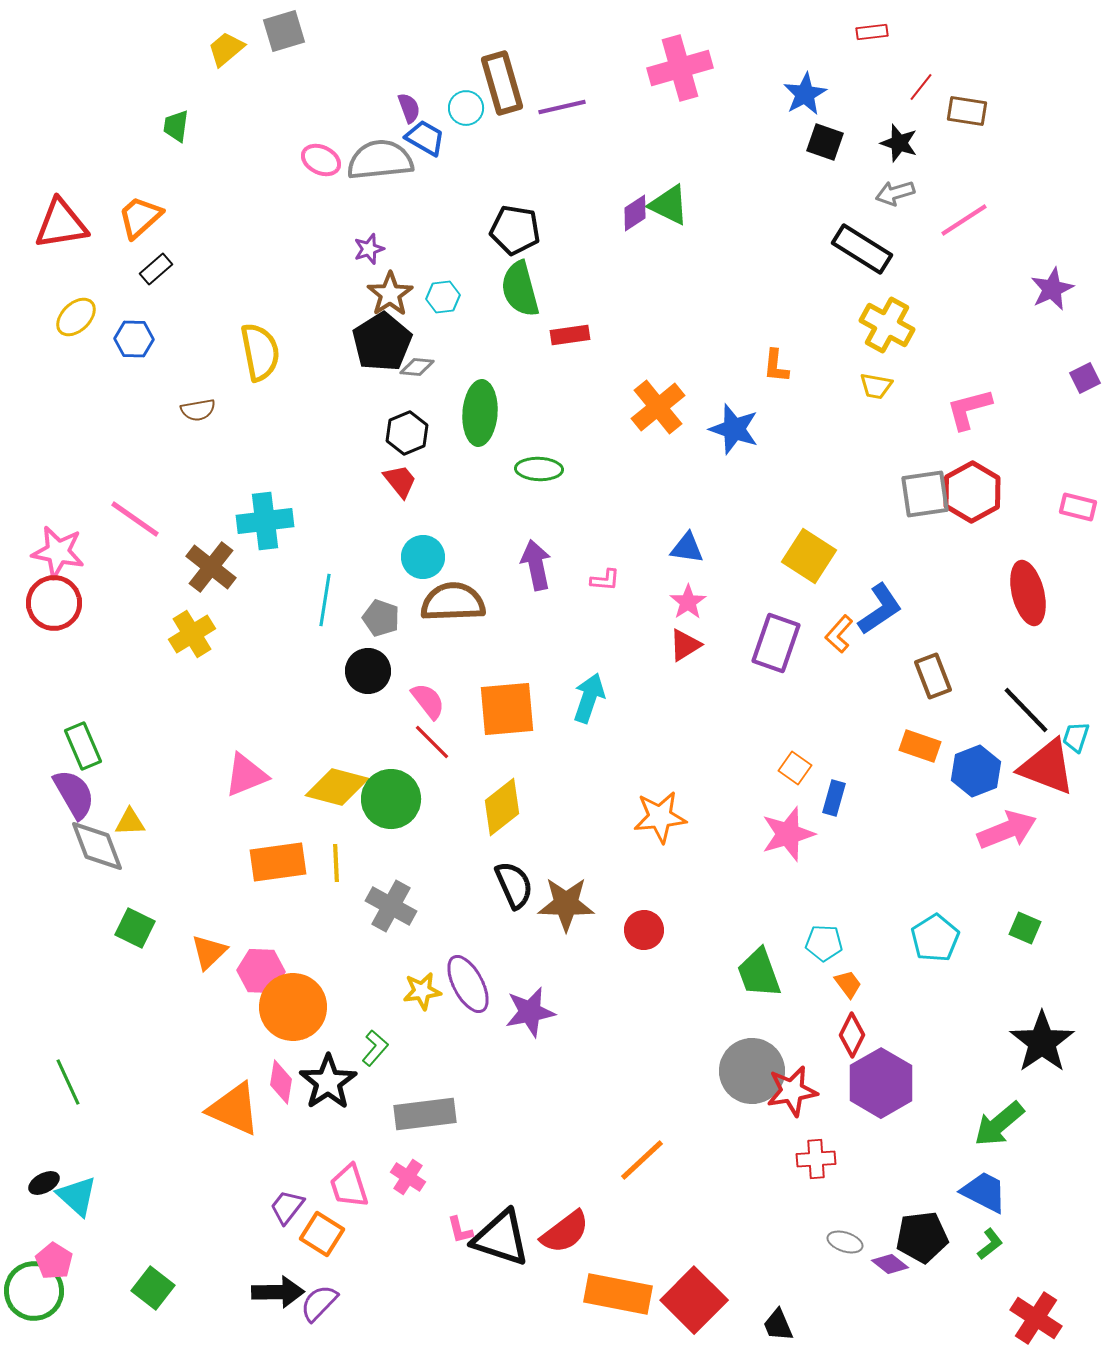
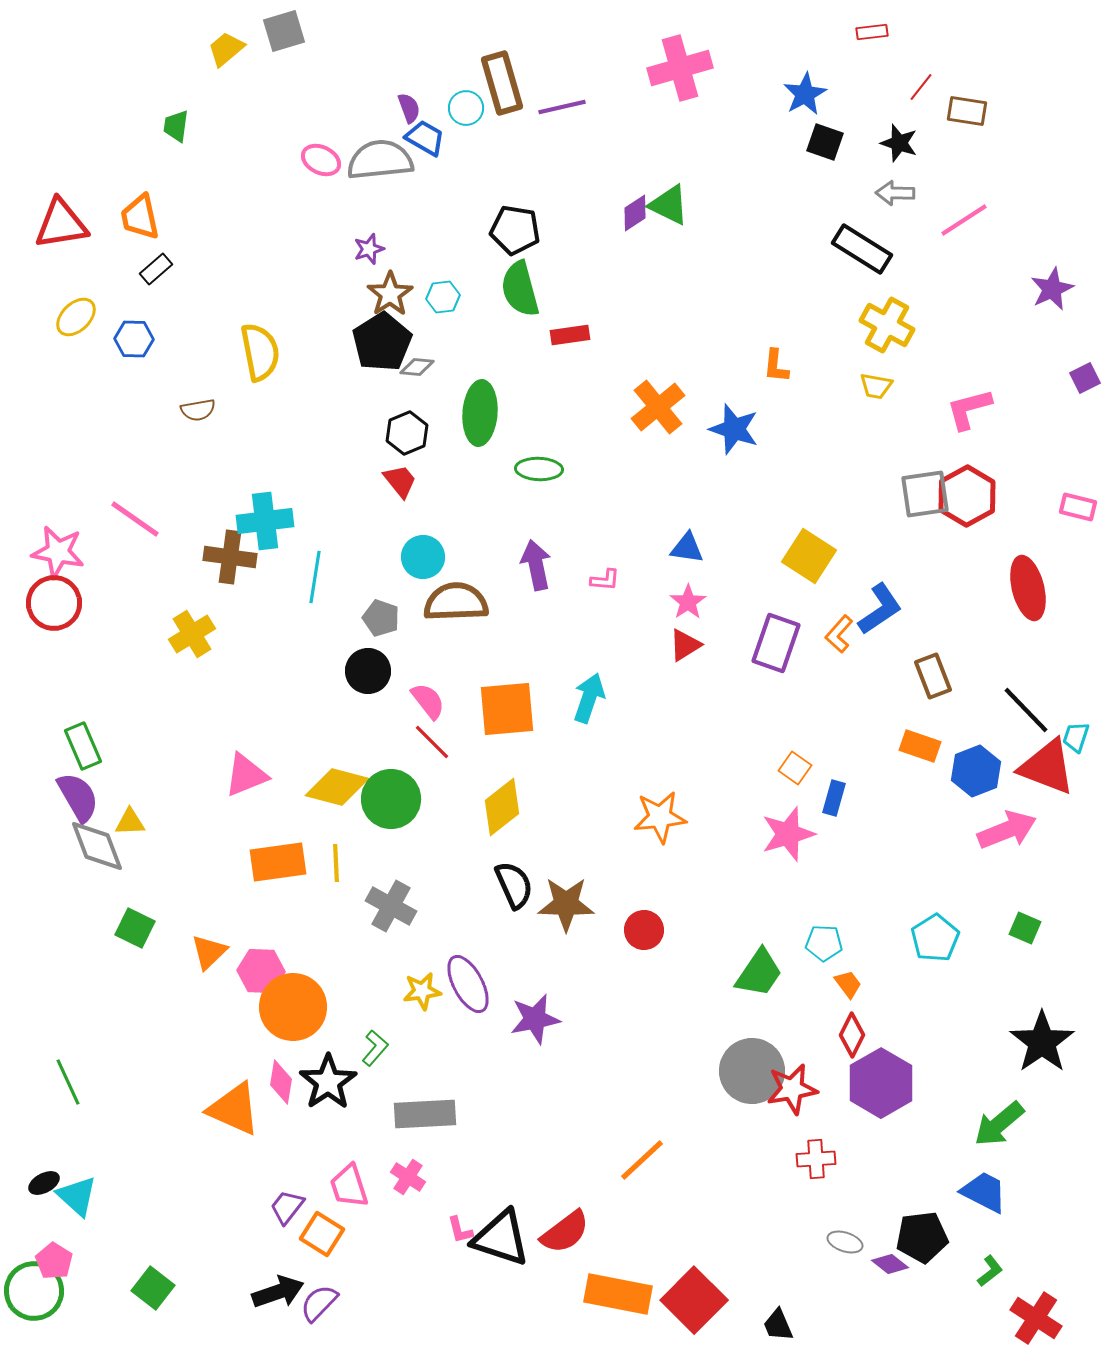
gray arrow at (895, 193): rotated 18 degrees clockwise
orange trapezoid at (140, 217): rotated 60 degrees counterclockwise
red hexagon at (972, 492): moved 5 px left, 4 px down
brown cross at (211, 567): moved 19 px right, 10 px up; rotated 30 degrees counterclockwise
red ellipse at (1028, 593): moved 5 px up
cyan line at (325, 600): moved 10 px left, 23 px up
brown semicircle at (453, 602): moved 3 px right
purple semicircle at (74, 794): moved 4 px right, 3 px down
green trapezoid at (759, 973): rotated 126 degrees counterclockwise
purple star at (530, 1012): moved 5 px right, 7 px down
red star at (792, 1091): moved 2 px up
gray rectangle at (425, 1114): rotated 4 degrees clockwise
green L-shape at (990, 1244): moved 27 px down
black arrow at (278, 1292): rotated 18 degrees counterclockwise
